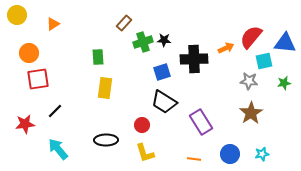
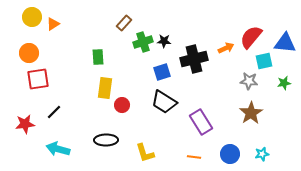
yellow circle: moved 15 px right, 2 px down
black star: moved 1 px down
black cross: rotated 12 degrees counterclockwise
black line: moved 1 px left, 1 px down
red circle: moved 20 px left, 20 px up
cyan arrow: rotated 35 degrees counterclockwise
orange line: moved 2 px up
